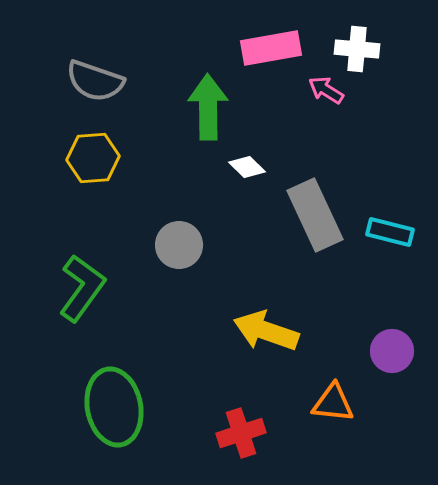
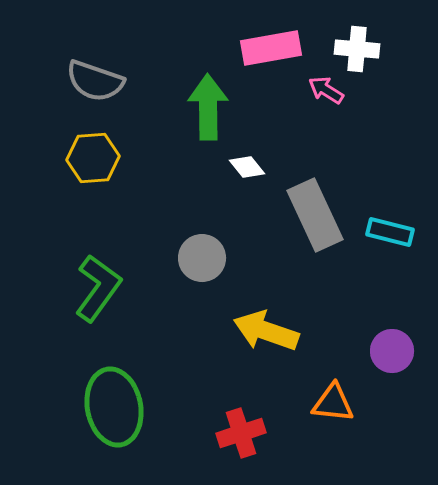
white diamond: rotated 6 degrees clockwise
gray circle: moved 23 px right, 13 px down
green L-shape: moved 16 px right
